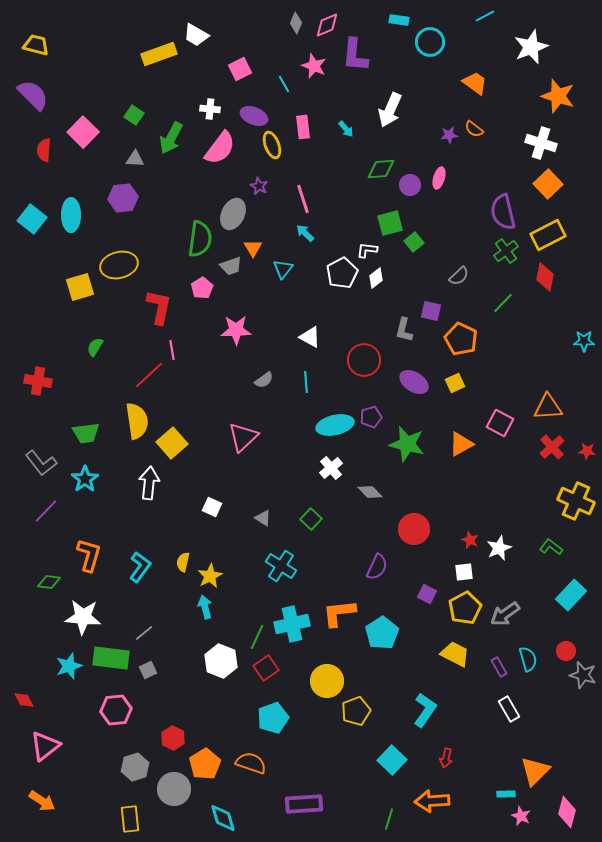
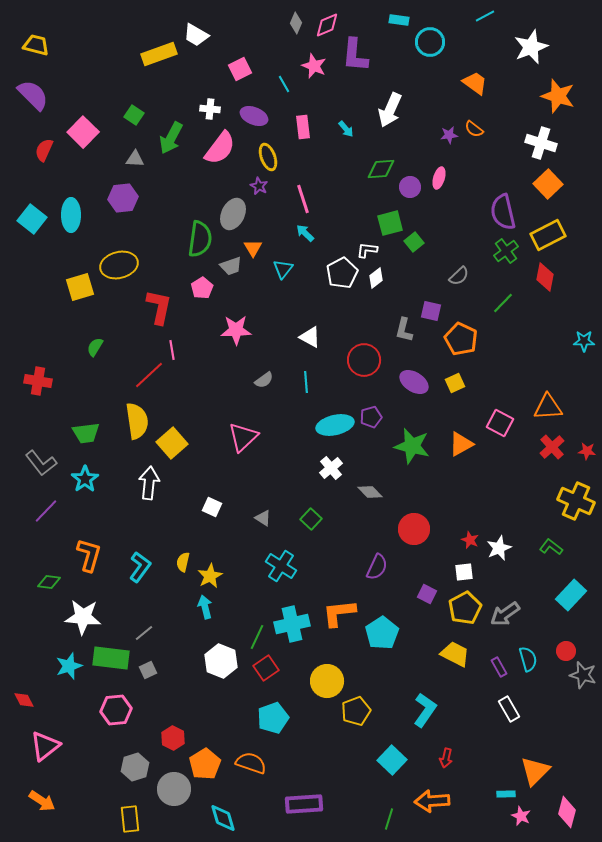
yellow ellipse at (272, 145): moved 4 px left, 12 px down
red semicircle at (44, 150): rotated 20 degrees clockwise
purple circle at (410, 185): moved 2 px down
green star at (407, 444): moved 5 px right, 2 px down
